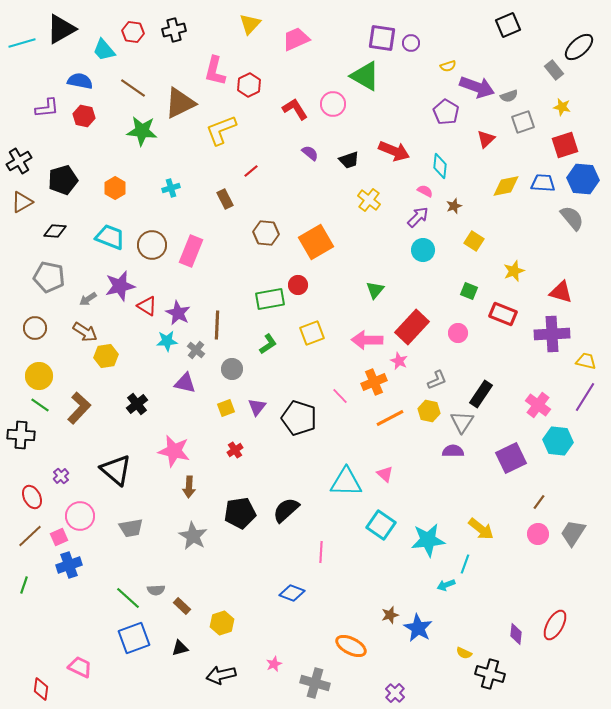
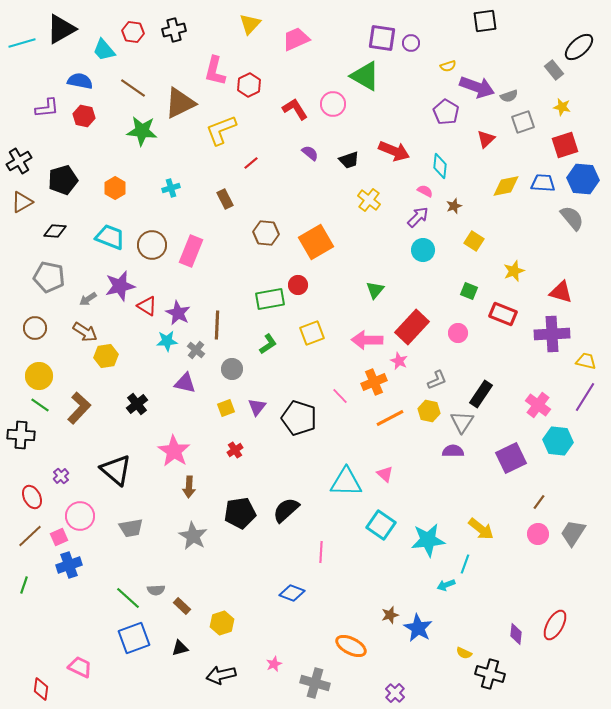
black square at (508, 25): moved 23 px left, 4 px up; rotated 15 degrees clockwise
red line at (251, 171): moved 8 px up
pink star at (174, 451): rotated 20 degrees clockwise
